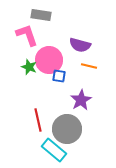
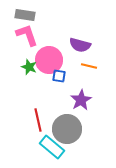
gray rectangle: moved 16 px left
cyan rectangle: moved 2 px left, 3 px up
